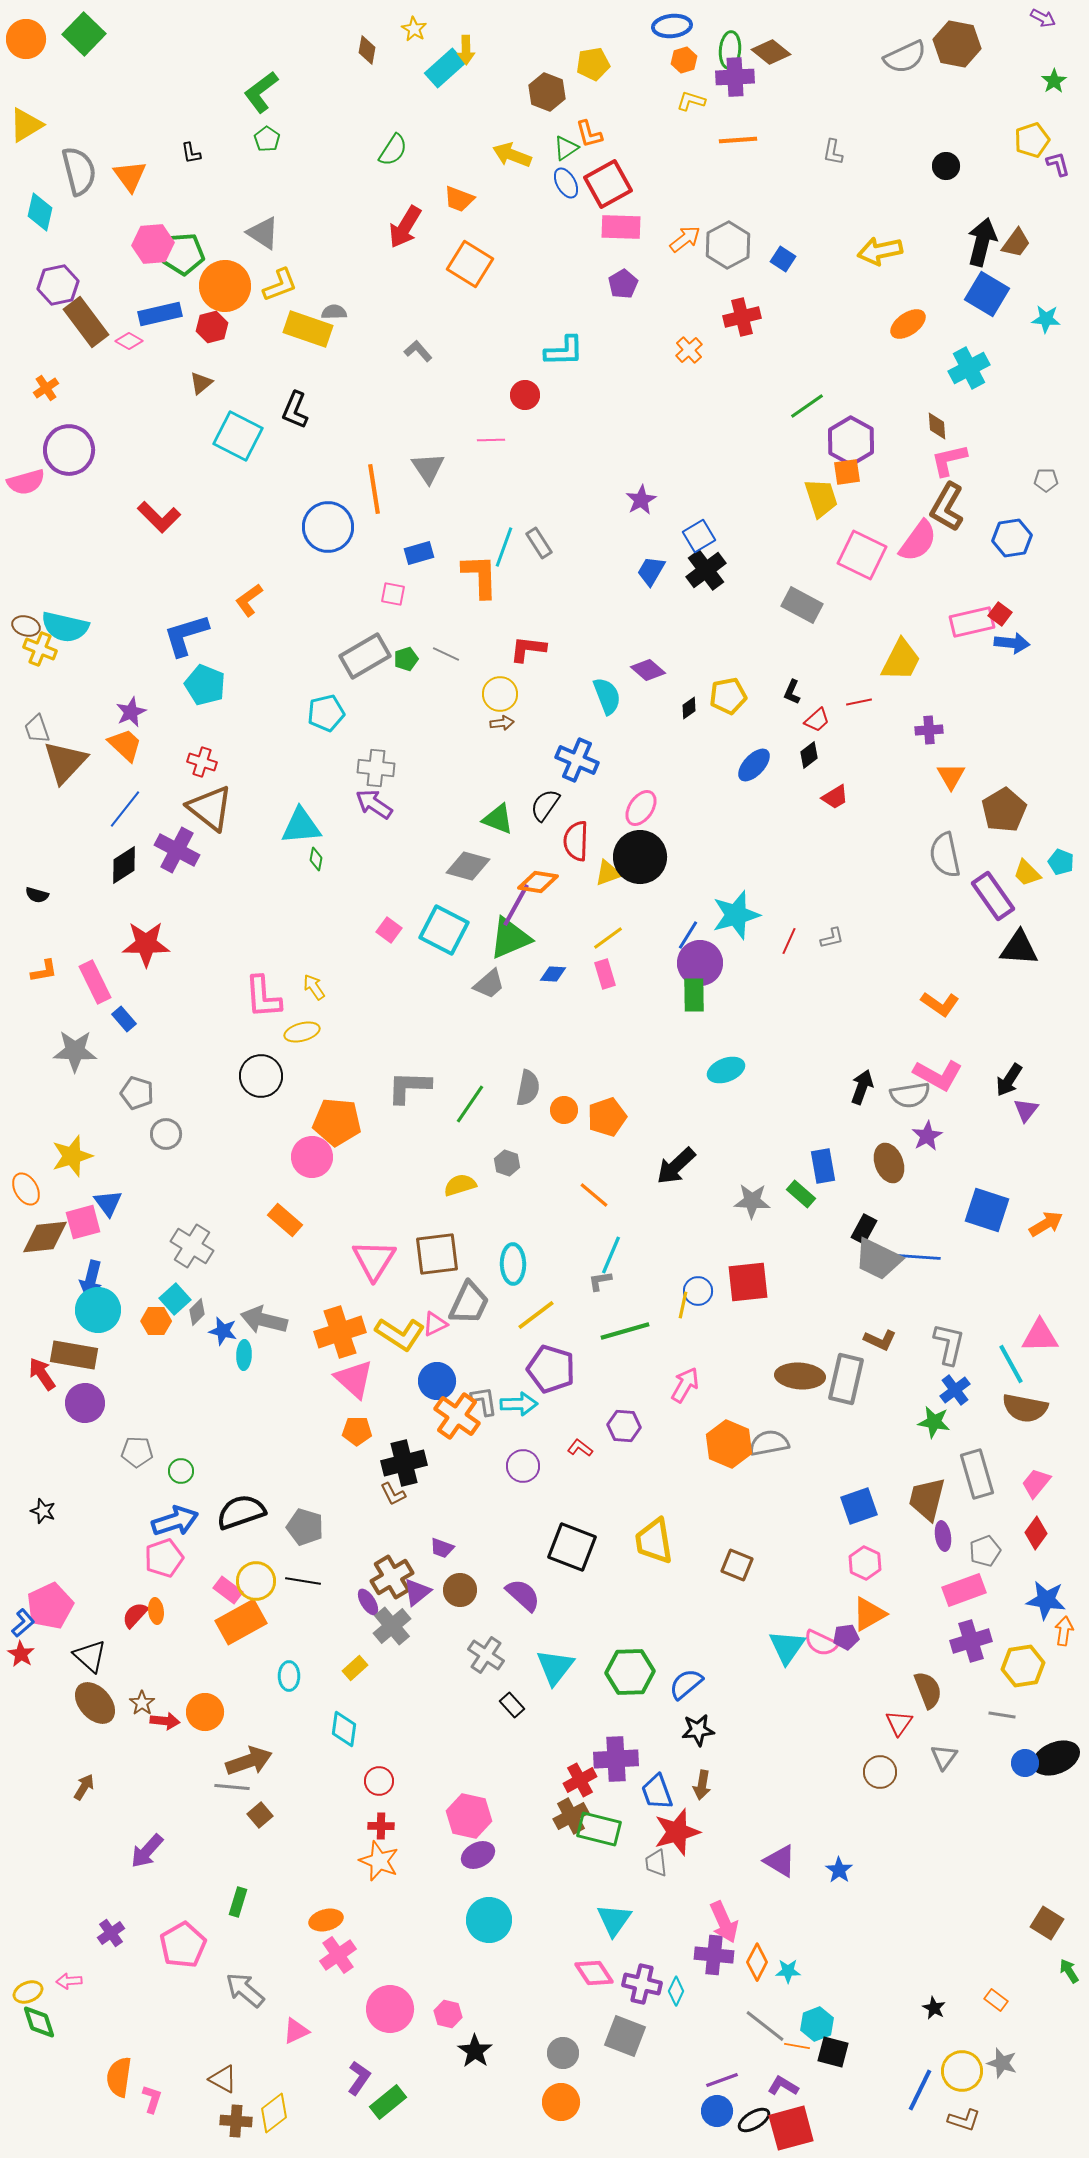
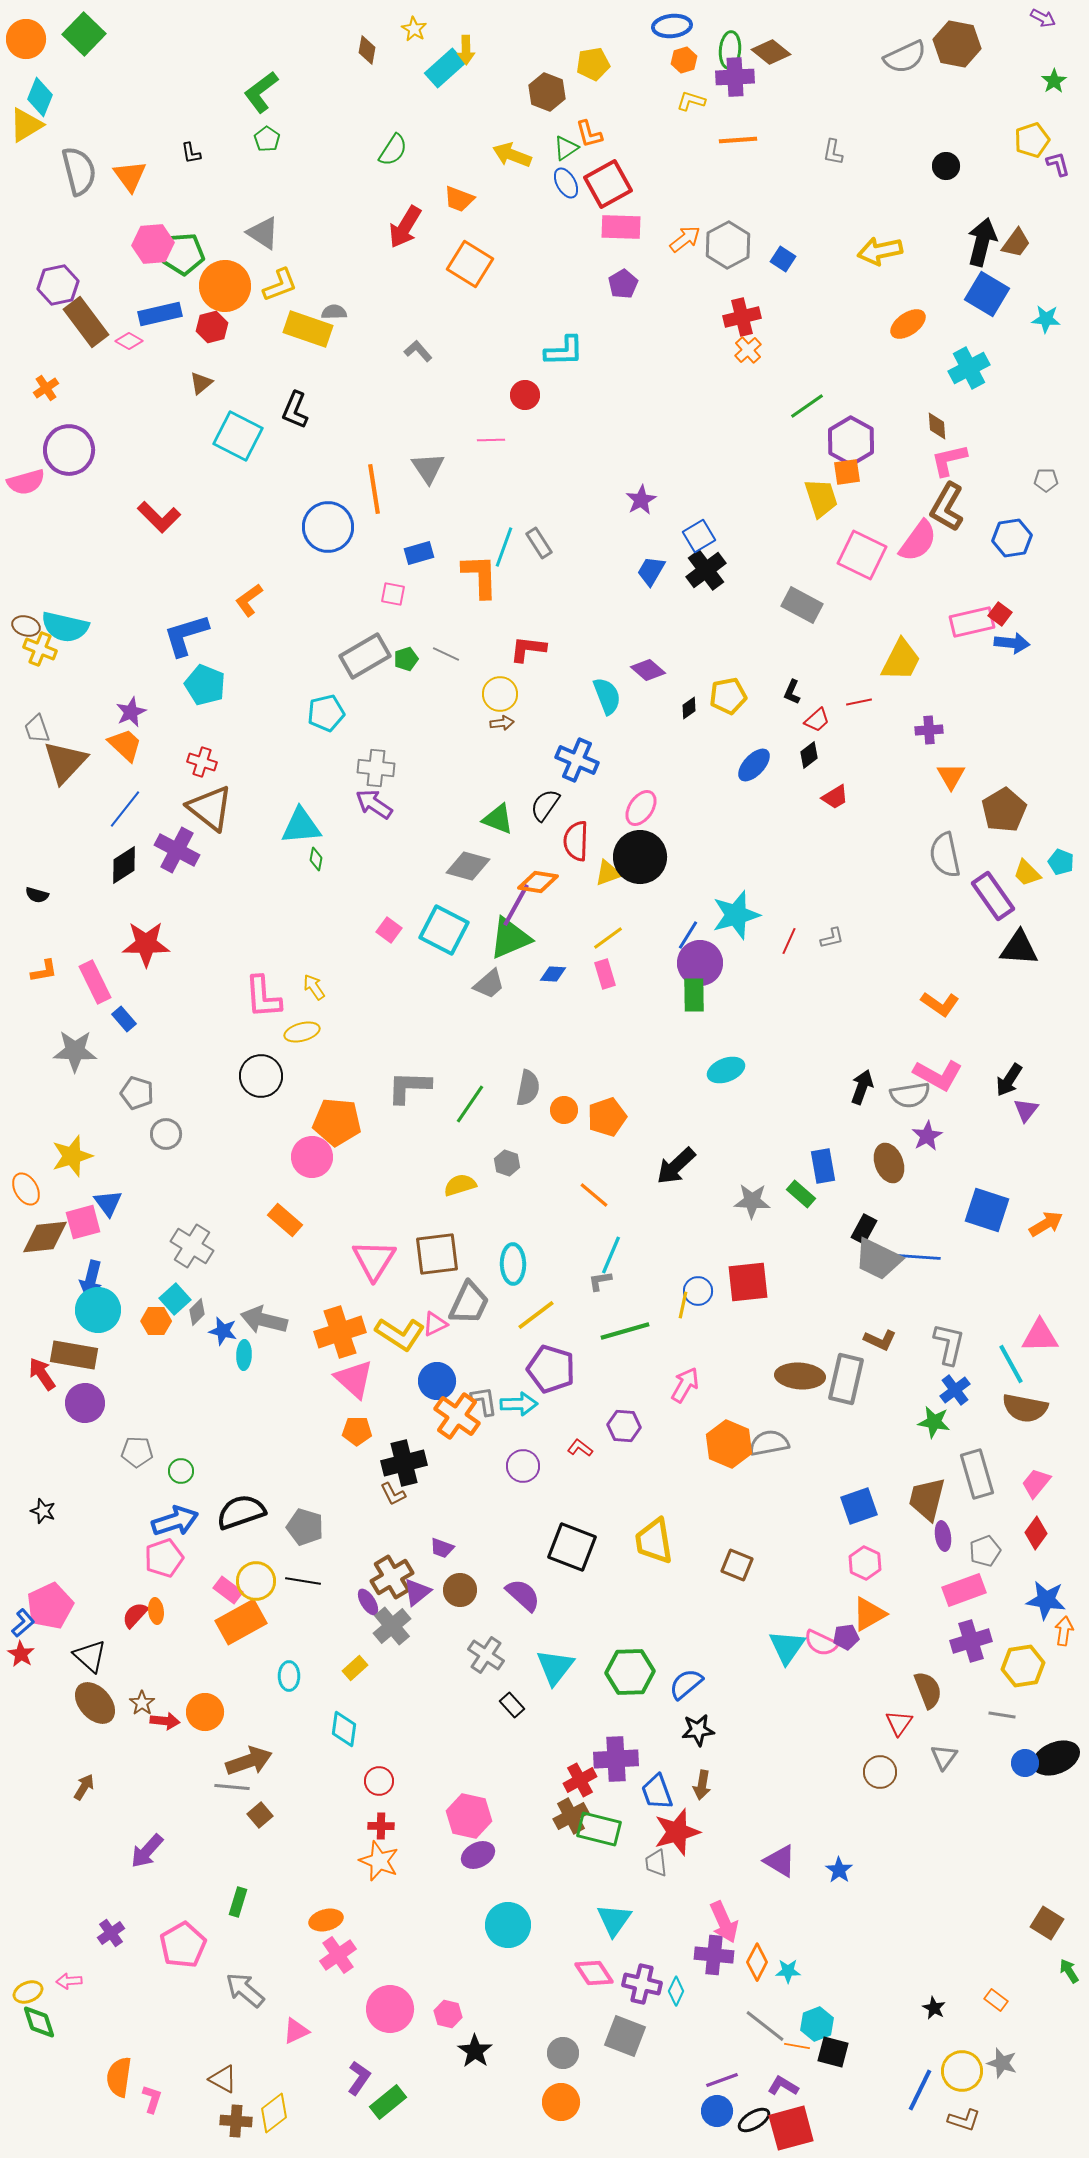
cyan diamond at (40, 212): moved 115 px up; rotated 9 degrees clockwise
orange cross at (689, 350): moved 59 px right
cyan circle at (489, 1920): moved 19 px right, 5 px down
